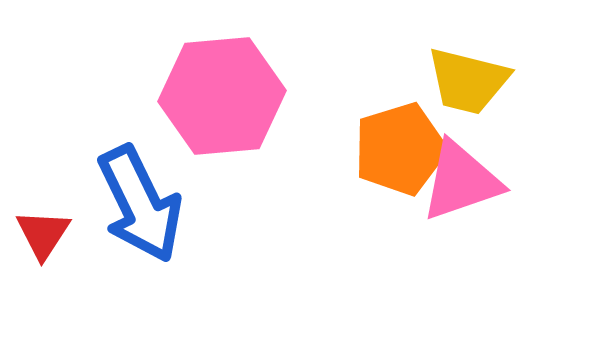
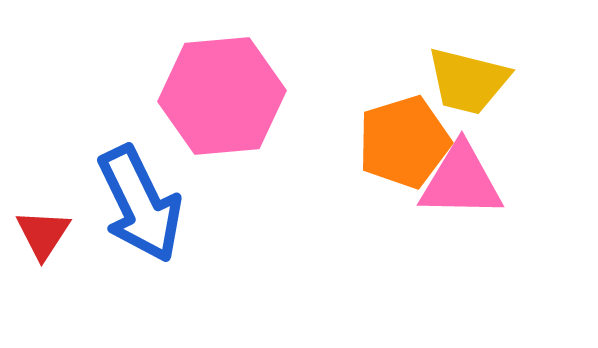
orange pentagon: moved 4 px right, 7 px up
pink triangle: rotated 20 degrees clockwise
